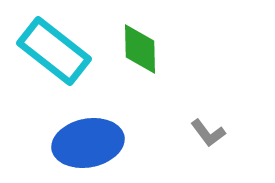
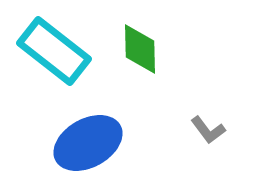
gray L-shape: moved 3 px up
blue ellipse: rotated 18 degrees counterclockwise
